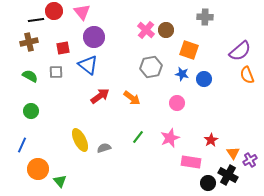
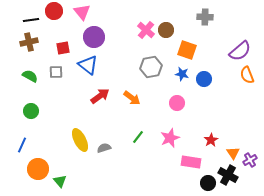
black line: moved 5 px left
orange square: moved 2 px left
